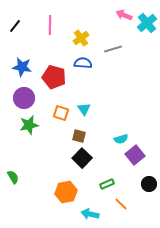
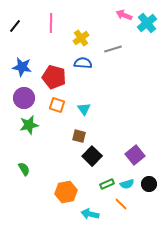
pink line: moved 1 px right, 2 px up
orange square: moved 4 px left, 8 px up
cyan semicircle: moved 6 px right, 45 px down
black square: moved 10 px right, 2 px up
green semicircle: moved 11 px right, 8 px up
